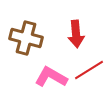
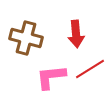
red line: moved 1 px right, 1 px up
pink L-shape: rotated 36 degrees counterclockwise
